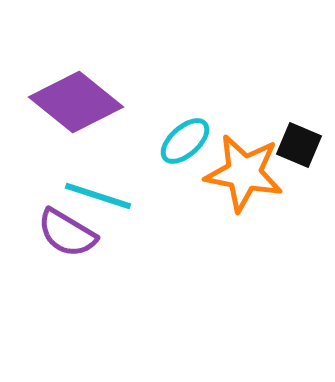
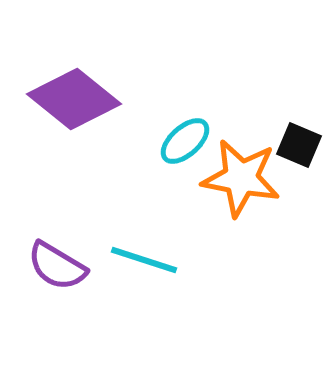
purple diamond: moved 2 px left, 3 px up
orange star: moved 3 px left, 5 px down
cyan line: moved 46 px right, 64 px down
purple semicircle: moved 10 px left, 33 px down
